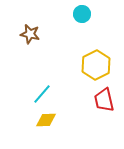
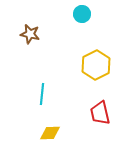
cyan line: rotated 35 degrees counterclockwise
red trapezoid: moved 4 px left, 13 px down
yellow diamond: moved 4 px right, 13 px down
